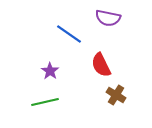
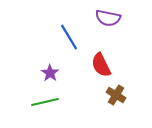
blue line: moved 3 px down; rotated 24 degrees clockwise
purple star: moved 2 px down
